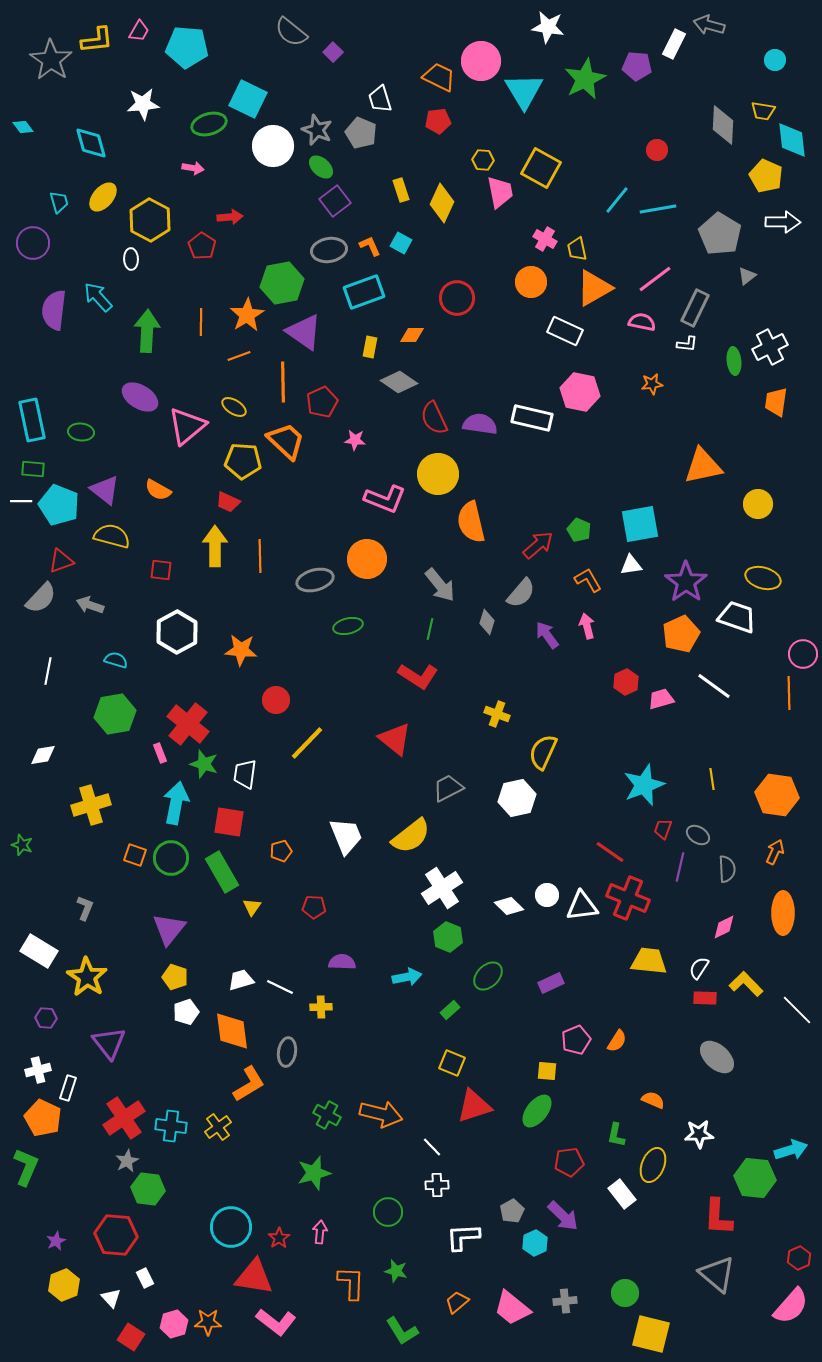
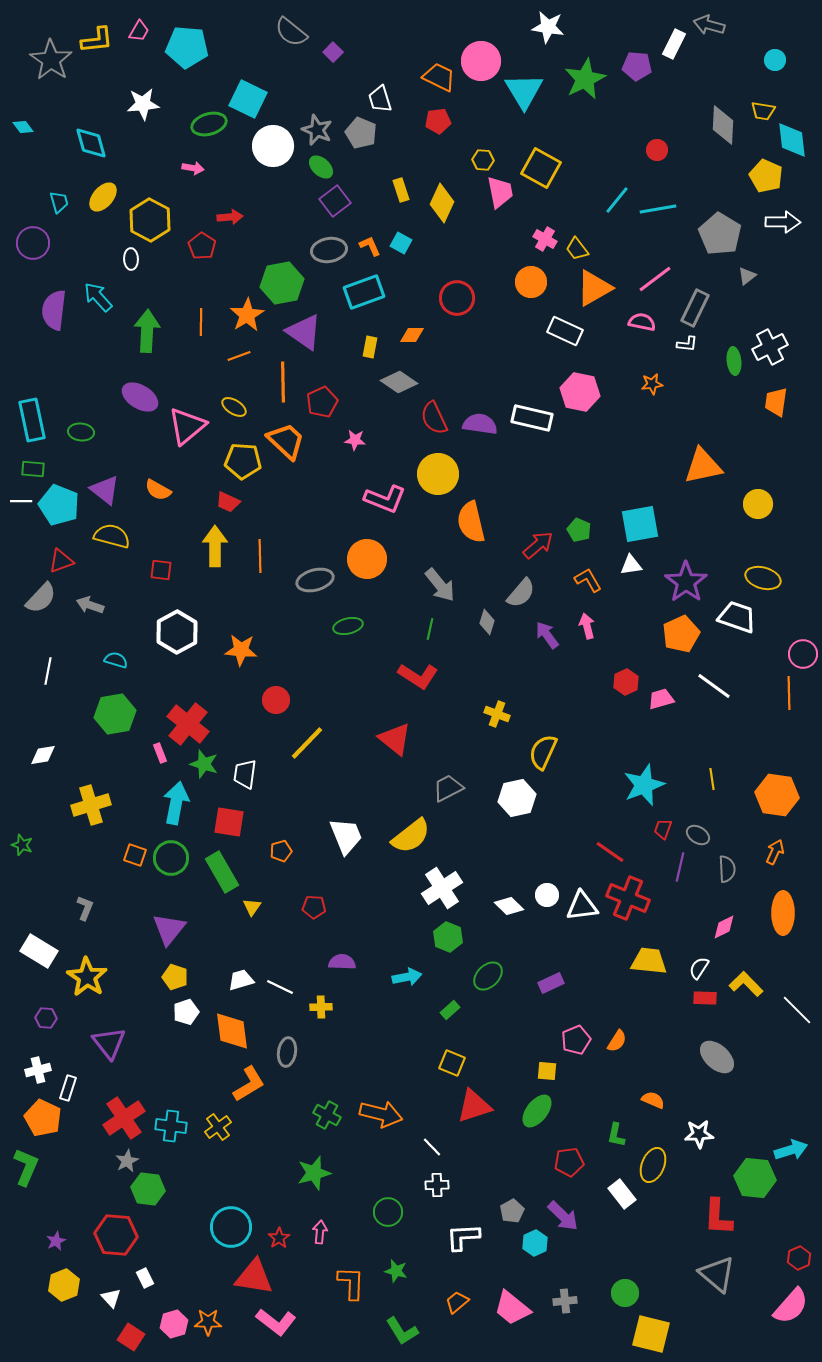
yellow trapezoid at (577, 249): rotated 25 degrees counterclockwise
